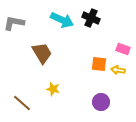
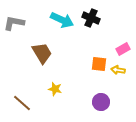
pink rectangle: rotated 48 degrees counterclockwise
yellow star: moved 2 px right
